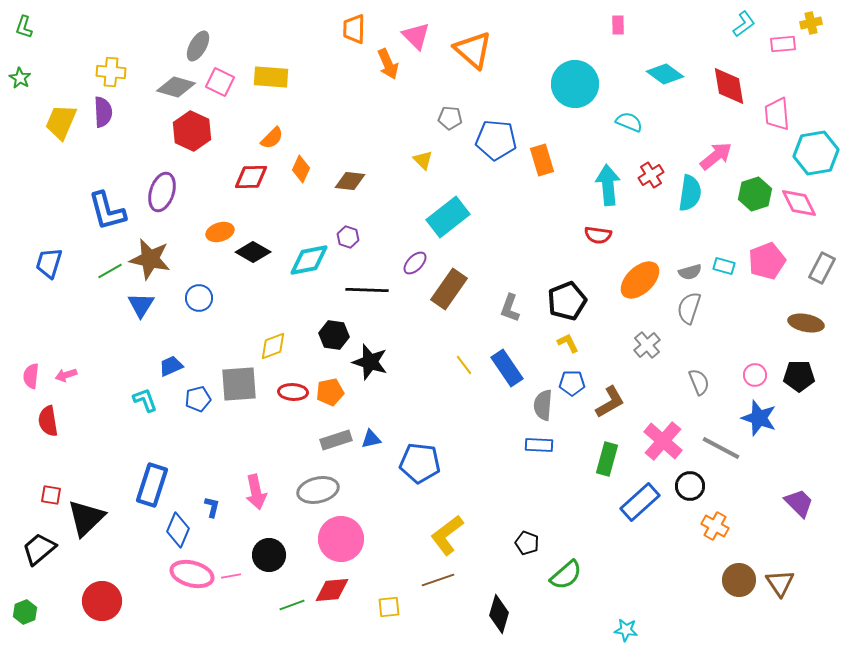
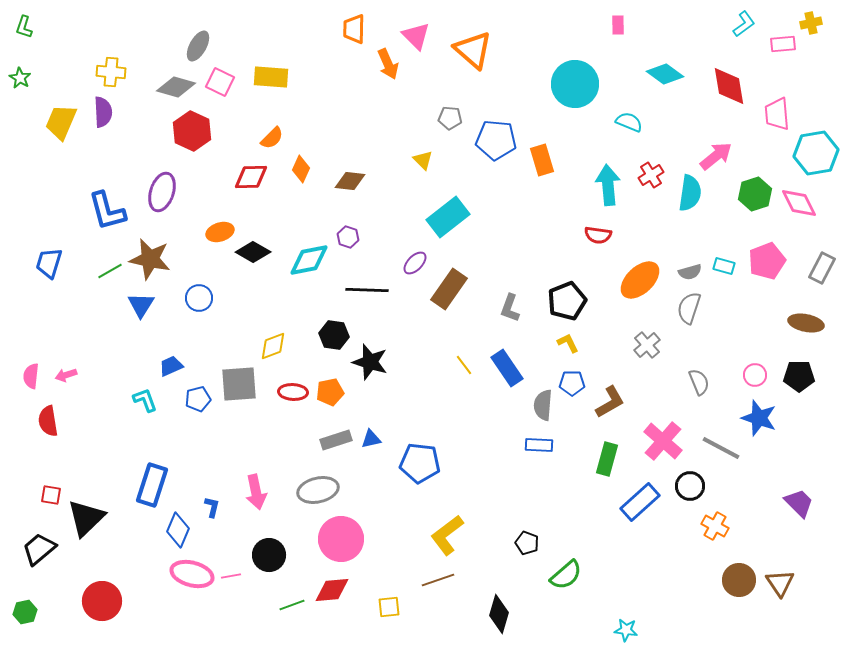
green hexagon at (25, 612): rotated 10 degrees clockwise
